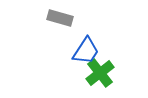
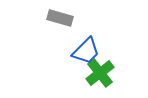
blue trapezoid: rotated 12 degrees clockwise
